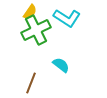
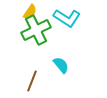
cyan semicircle: rotated 12 degrees clockwise
brown line: moved 1 px right, 2 px up
